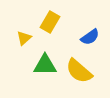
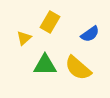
blue semicircle: moved 3 px up
yellow semicircle: moved 1 px left, 3 px up
